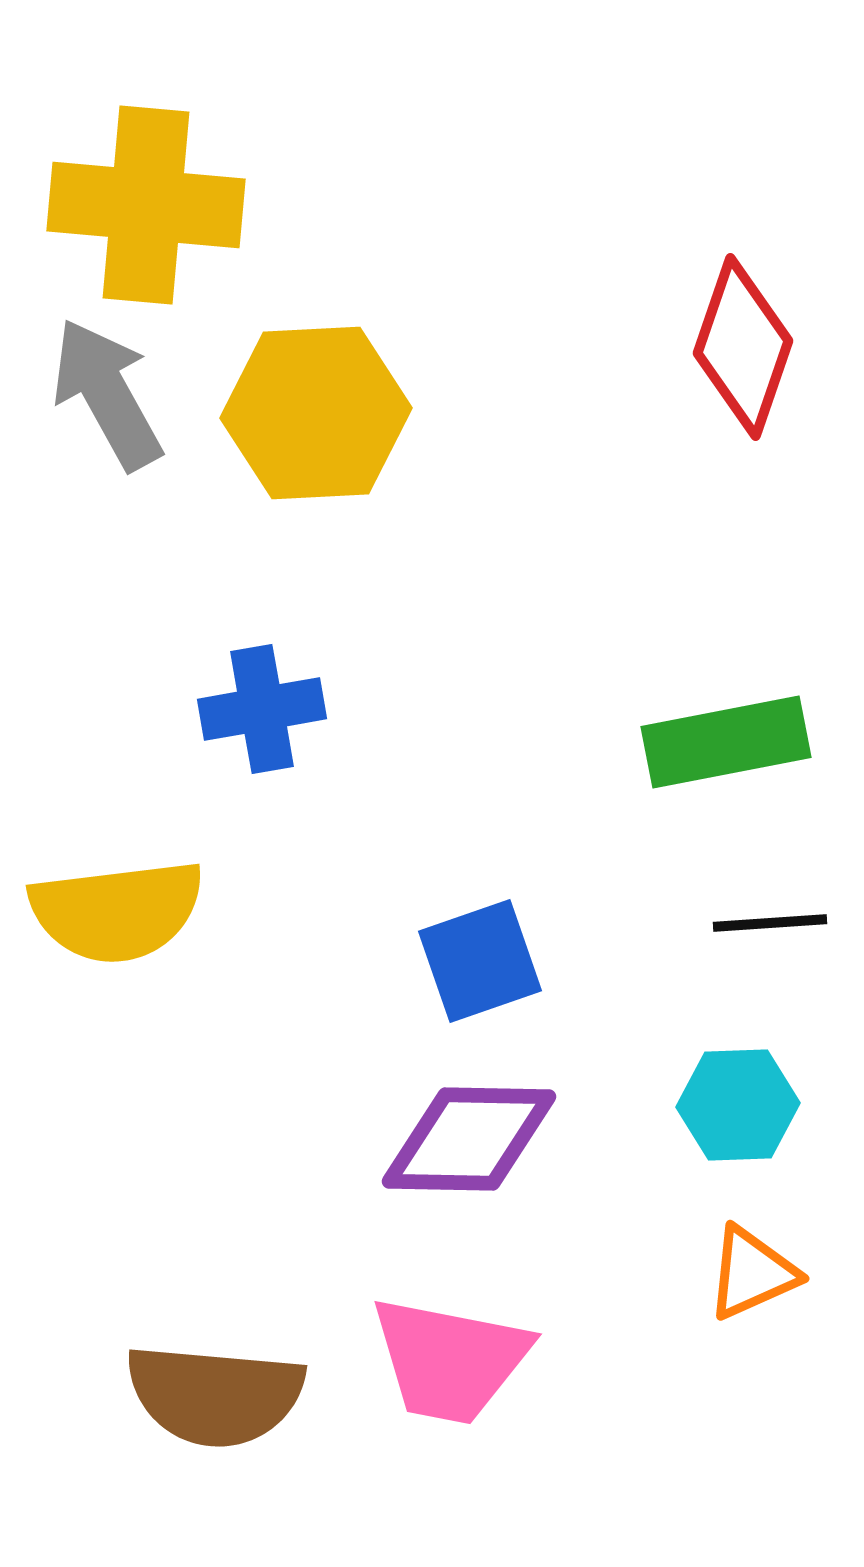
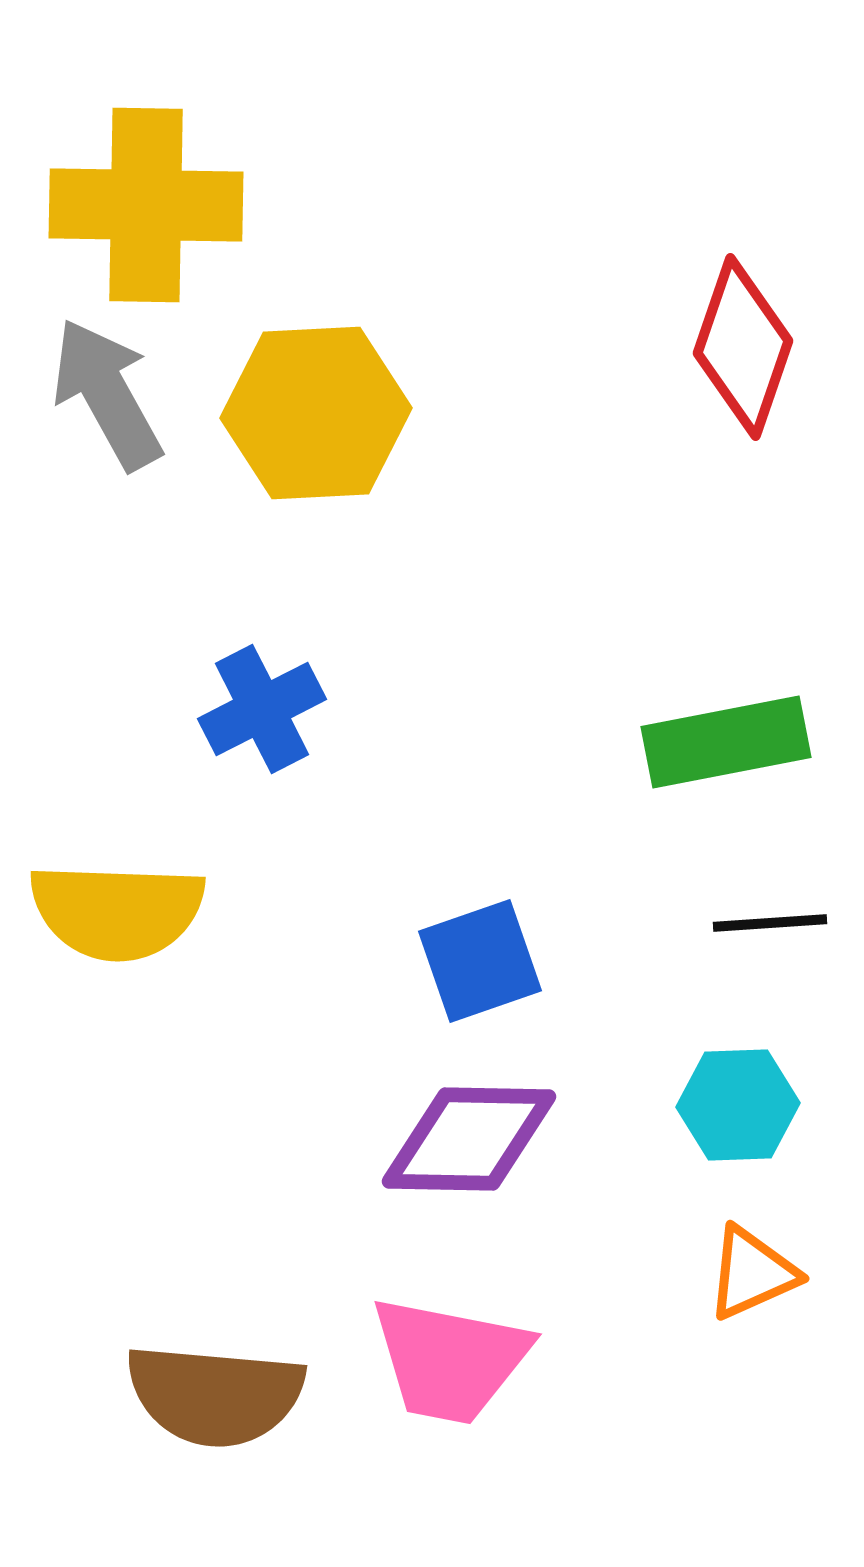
yellow cross: rotated 4 degrees counterclockwise
blue cross: rotated 17 degrees counterclockwise
yellow semicircle: rotated 9 degrees clockwise
